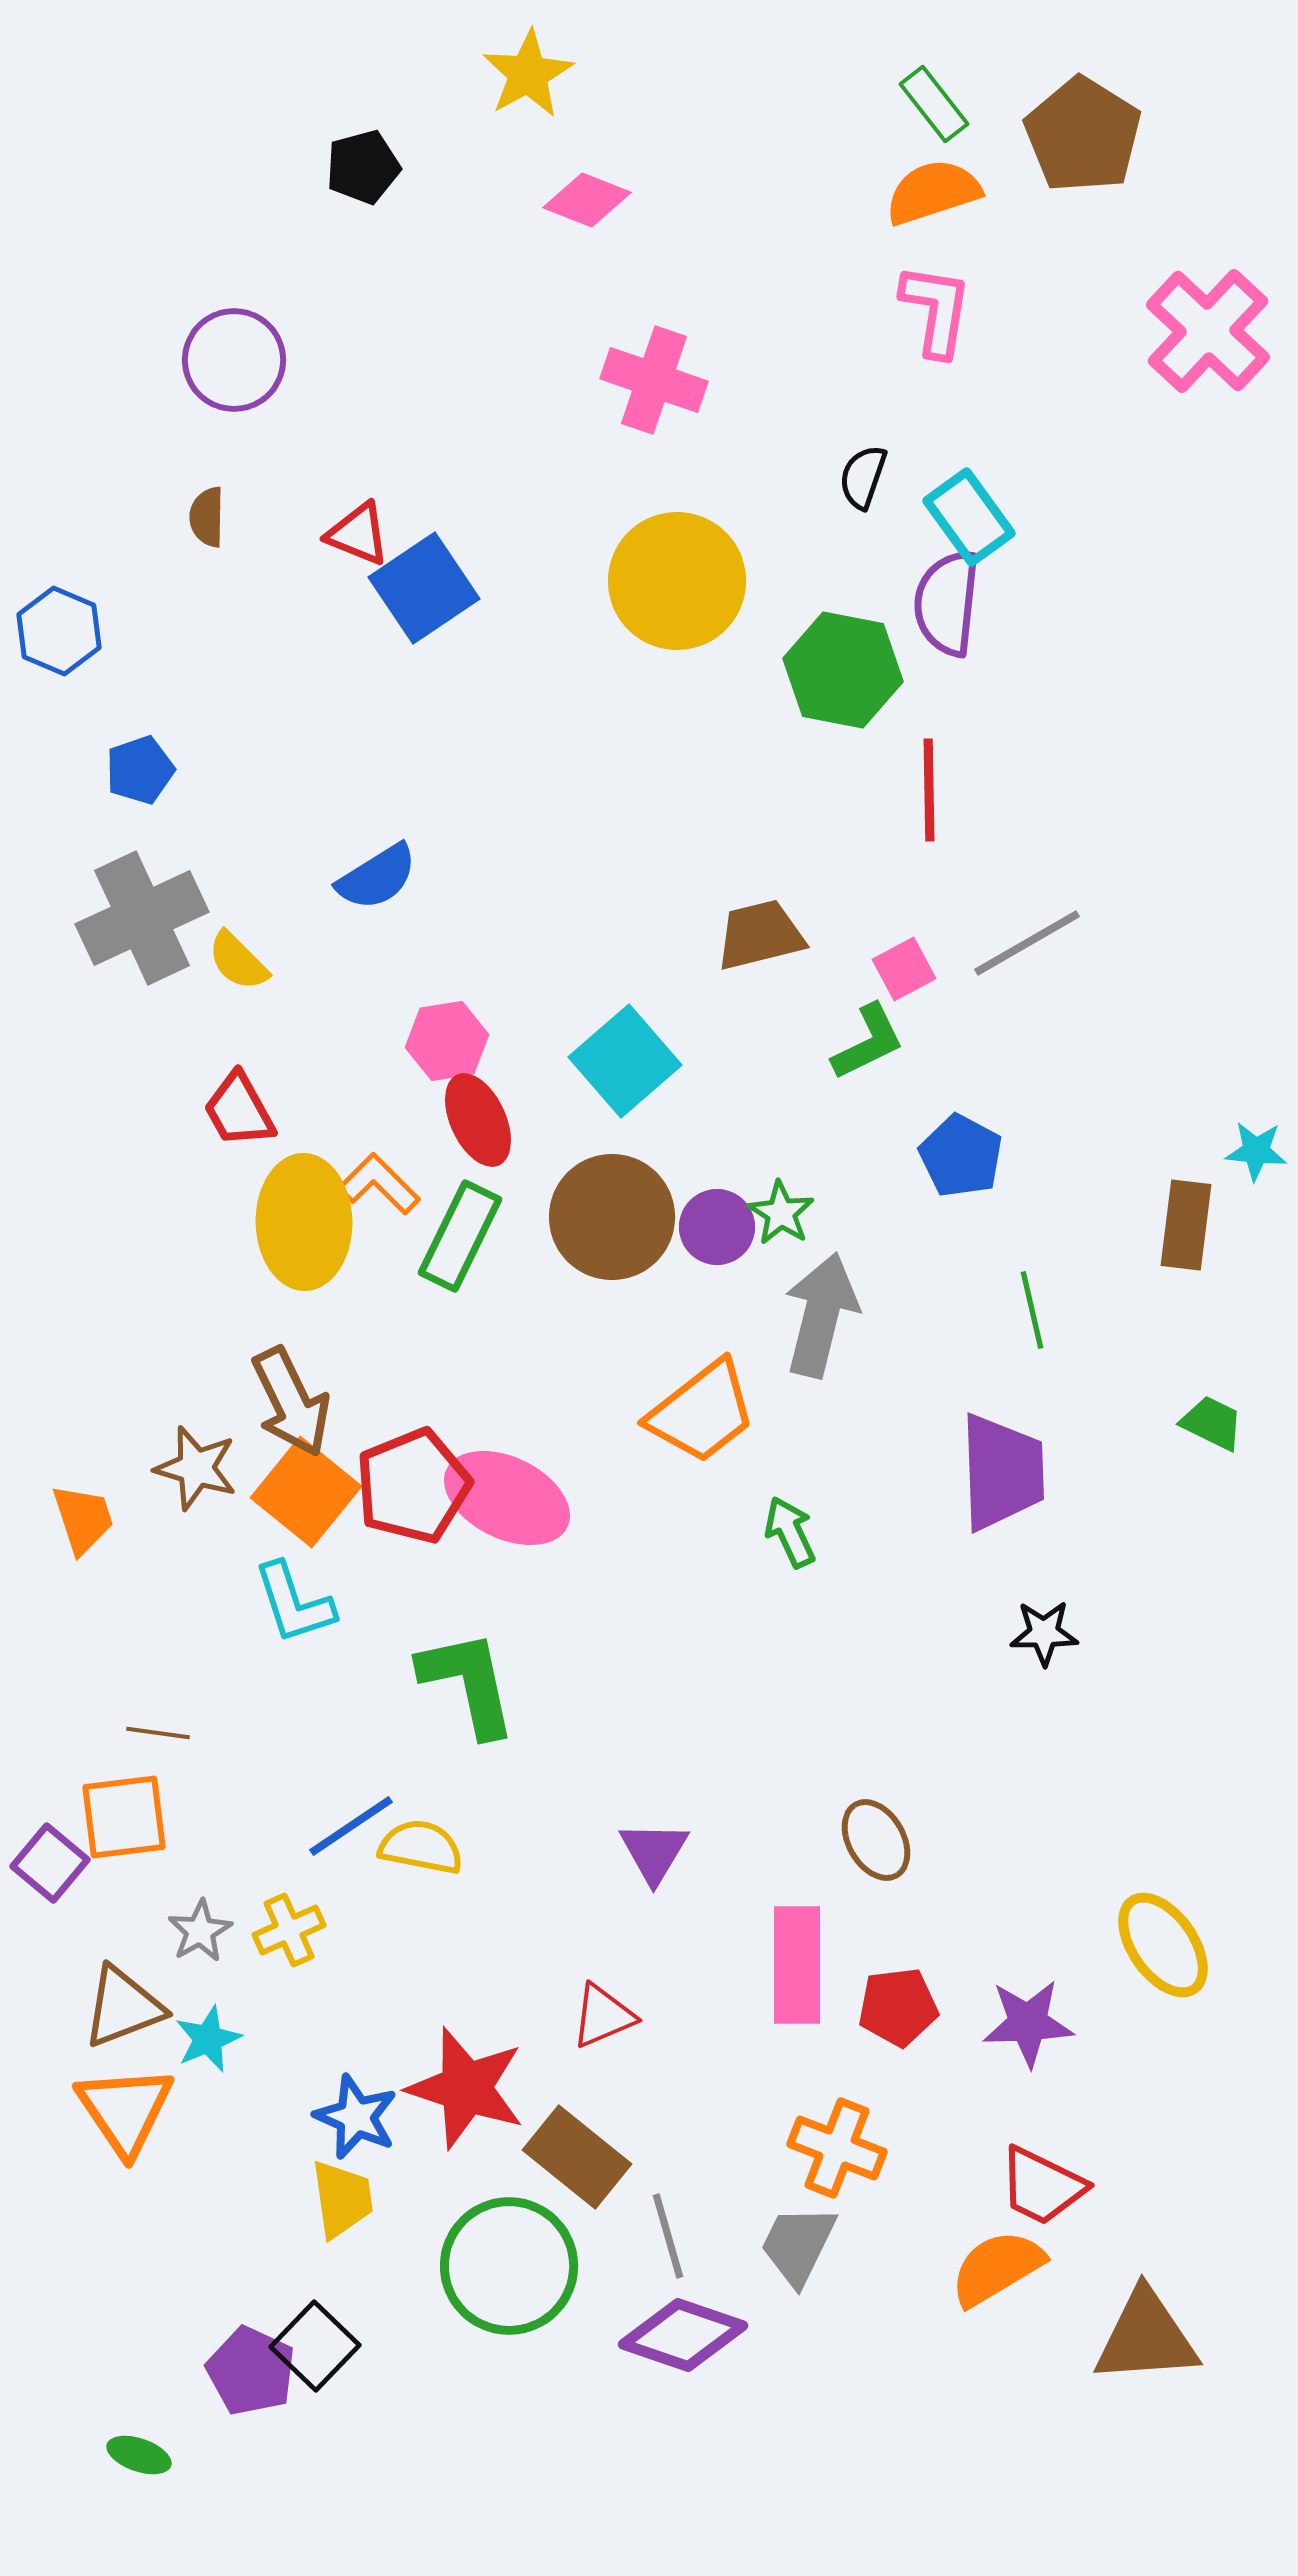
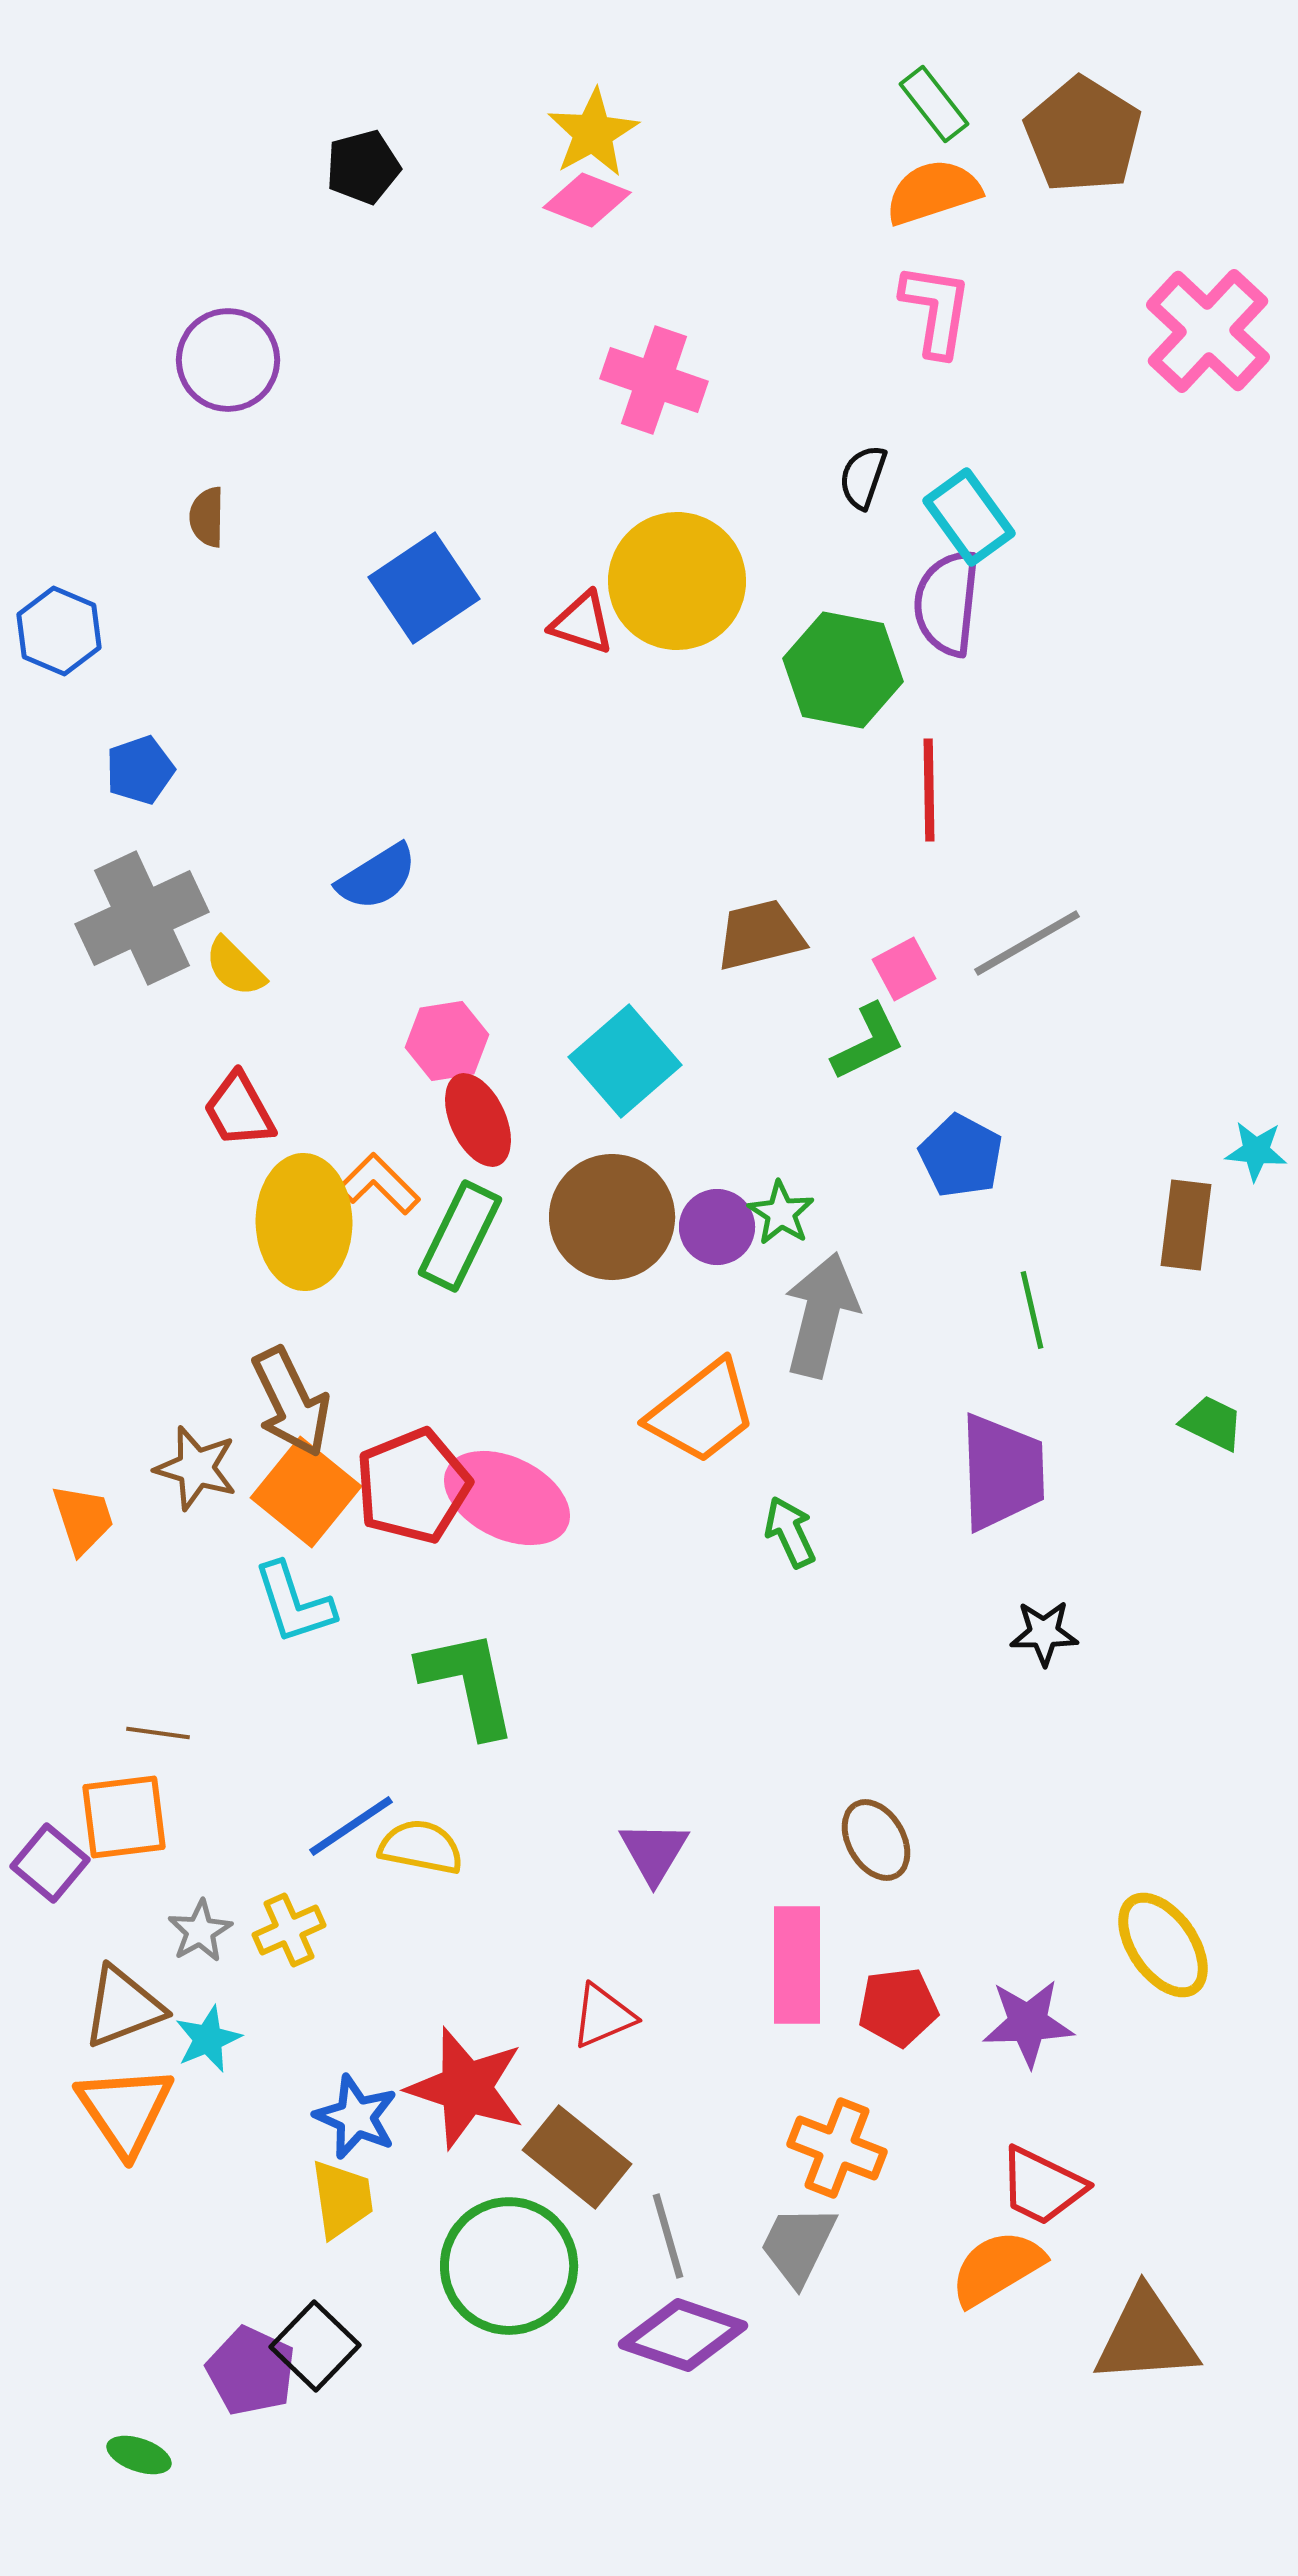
yellow star at (528, 74): moved 65 px right, 59 px down
purple circle at (234, 360): moved 6 px left
red triangle at (358, 534): moved 224 px right, 89 px down; rotated 4 degrees counterclockwise
yellow semicircle at (238, 961): moved 3 px left, 6 px down
